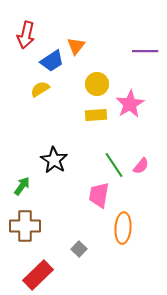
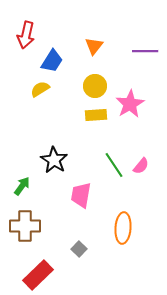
orange triangle: moved 18 px right
blue trapezoid: rotated 25 degrees counterclockwise
yellow circle: moved 2 px left, 2 px down
pink trapezoid: moved 18 px left
